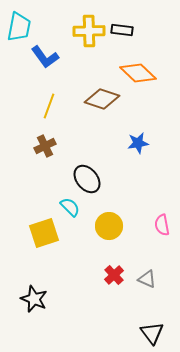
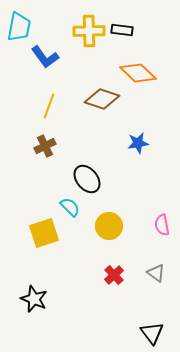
gray triangle: moved 9 px right, 6 px up; rotated 12 degrees clockwise
